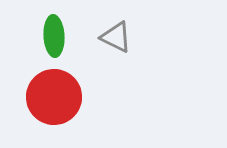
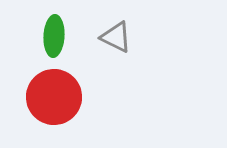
green ellipse: rotated 6 degrees clockwise
